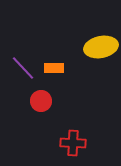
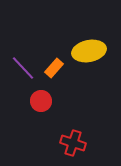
yellow ellipse: moved 12 px left, 4 px down
orange rectangle: rotated 48 degrees counterclockwise
red cross: rotated 15 degrees clockwise
